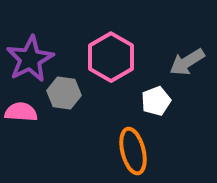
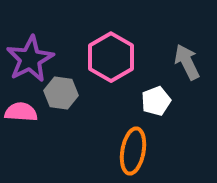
gray arrow: rotated 96 degrees clockwise
gray hexagon: moved 3 px left
orange ellipse: rotated 24 degrees clockwise
